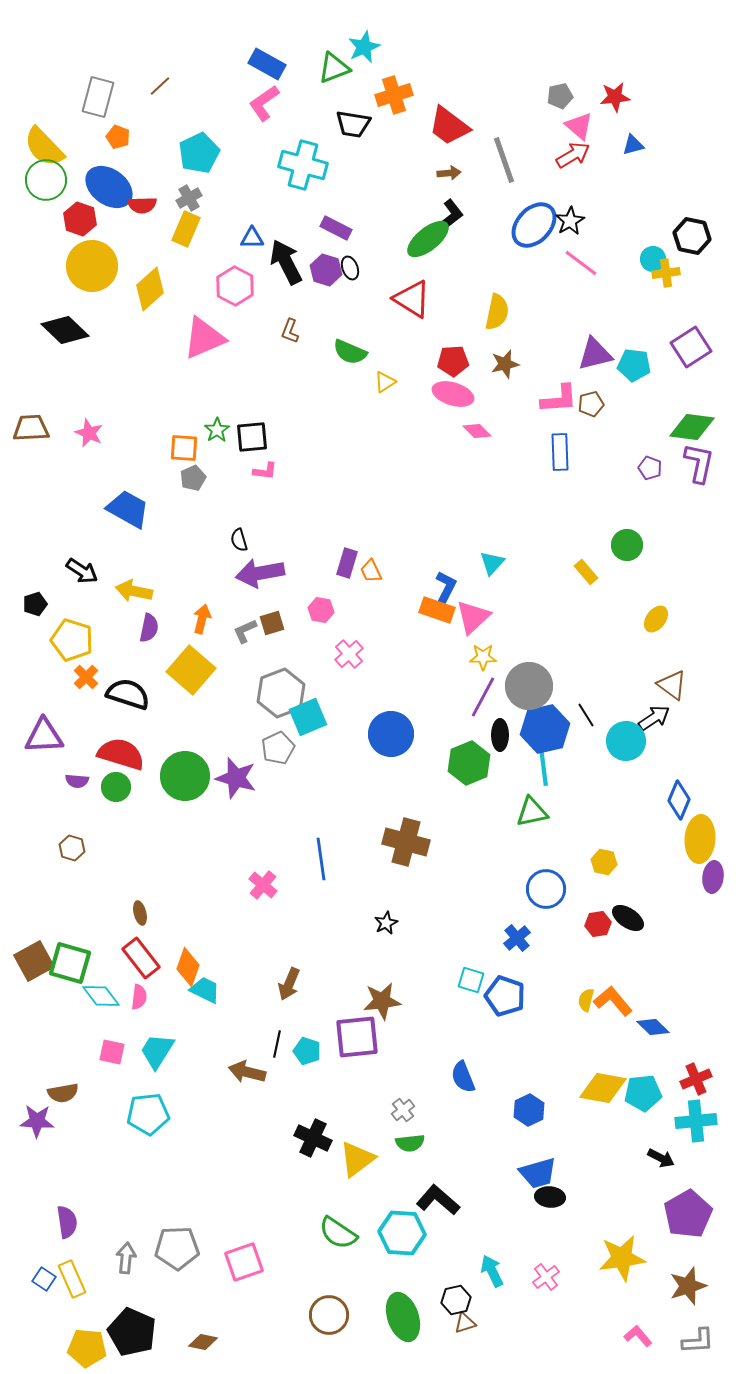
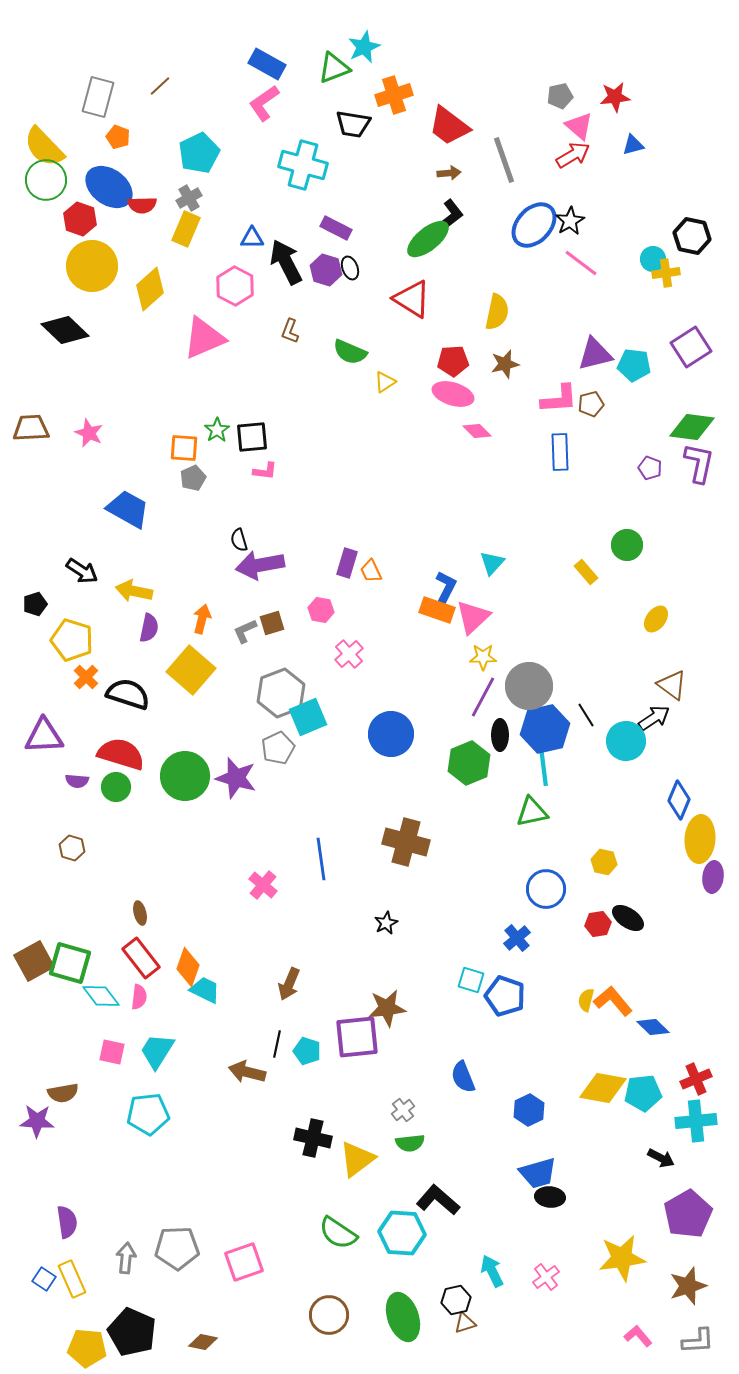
purple arrow at (260, 573): moved 8 px up
brown star at (382, 1001): moved 5 px right, 7 px down
black cross at (313, 1138): rotated 12 degrees counterclockwise
